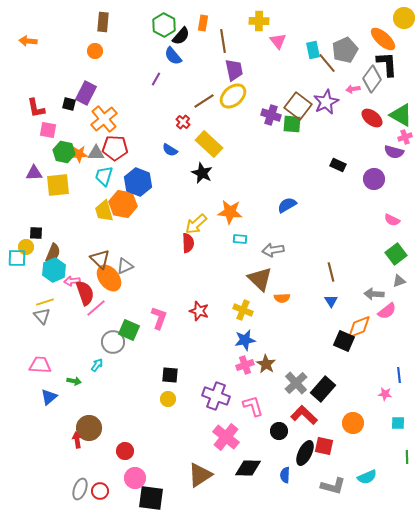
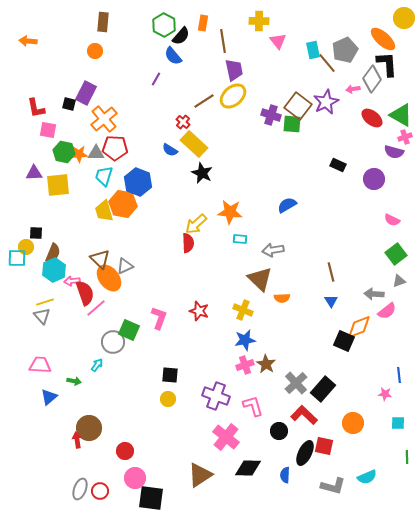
yellow rectangle at (209, 144): moved 15 px left
